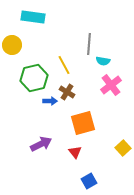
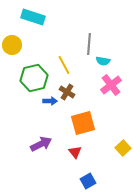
cyan rectangle: rotated 10 degrees clockwise
blue square: moved 1 px left
